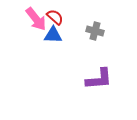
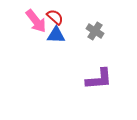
pink arrow: moved 2 px down
gray cross: rotated 18 degrees clockwise
blue triangle: moved 3 px right
